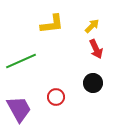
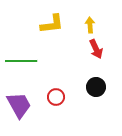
yellow arrow: moved 2 px left, 1 px up; rotated 49 degrees counterclockwise
green line: rotated 24 degrees clockwise
black circle: moved 3 px right, 4 px down
purple trapezoid: moved 4 px up
